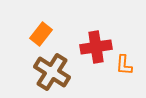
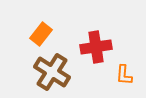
orange L-shape: moved 10 px down
